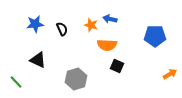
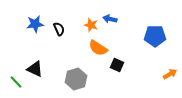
black semicircle: moved 3 px left
orange semicircle: moved 9 px left, 3 px down; rotated 30 degrees clockwise
black triangle: moved 3 px left, 9 px down
black square: moved 1 px up
